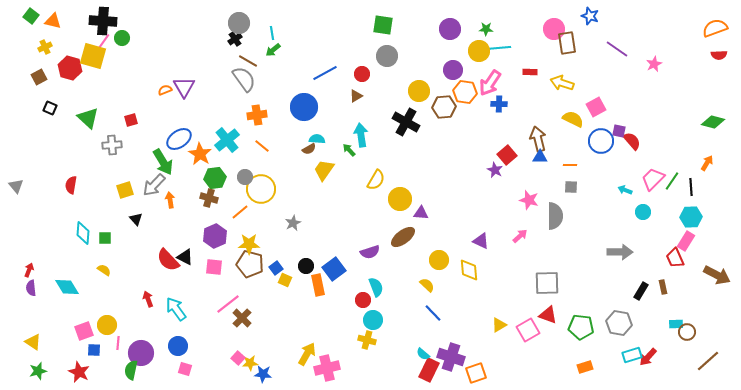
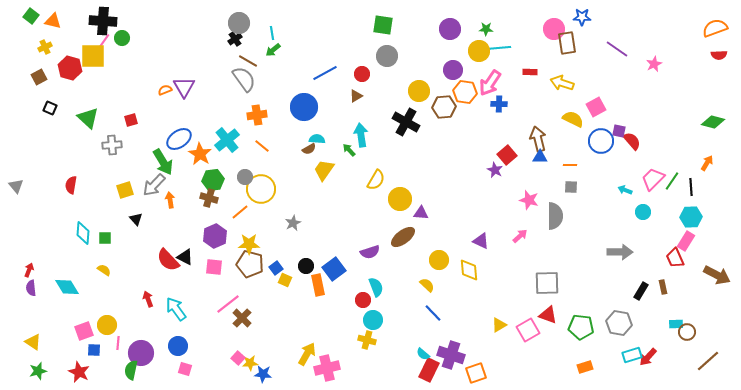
blue star at (590, 16): moved 8 px left, 1 px down; rotated 18 degrees counterclockwise
yellow square at (93, 56): rotated 16 degrees counterclockwise
green hexagon at (215, 178): moved 2 px left, 2 px down
purple cross at (451, 357): moved 2 px up
